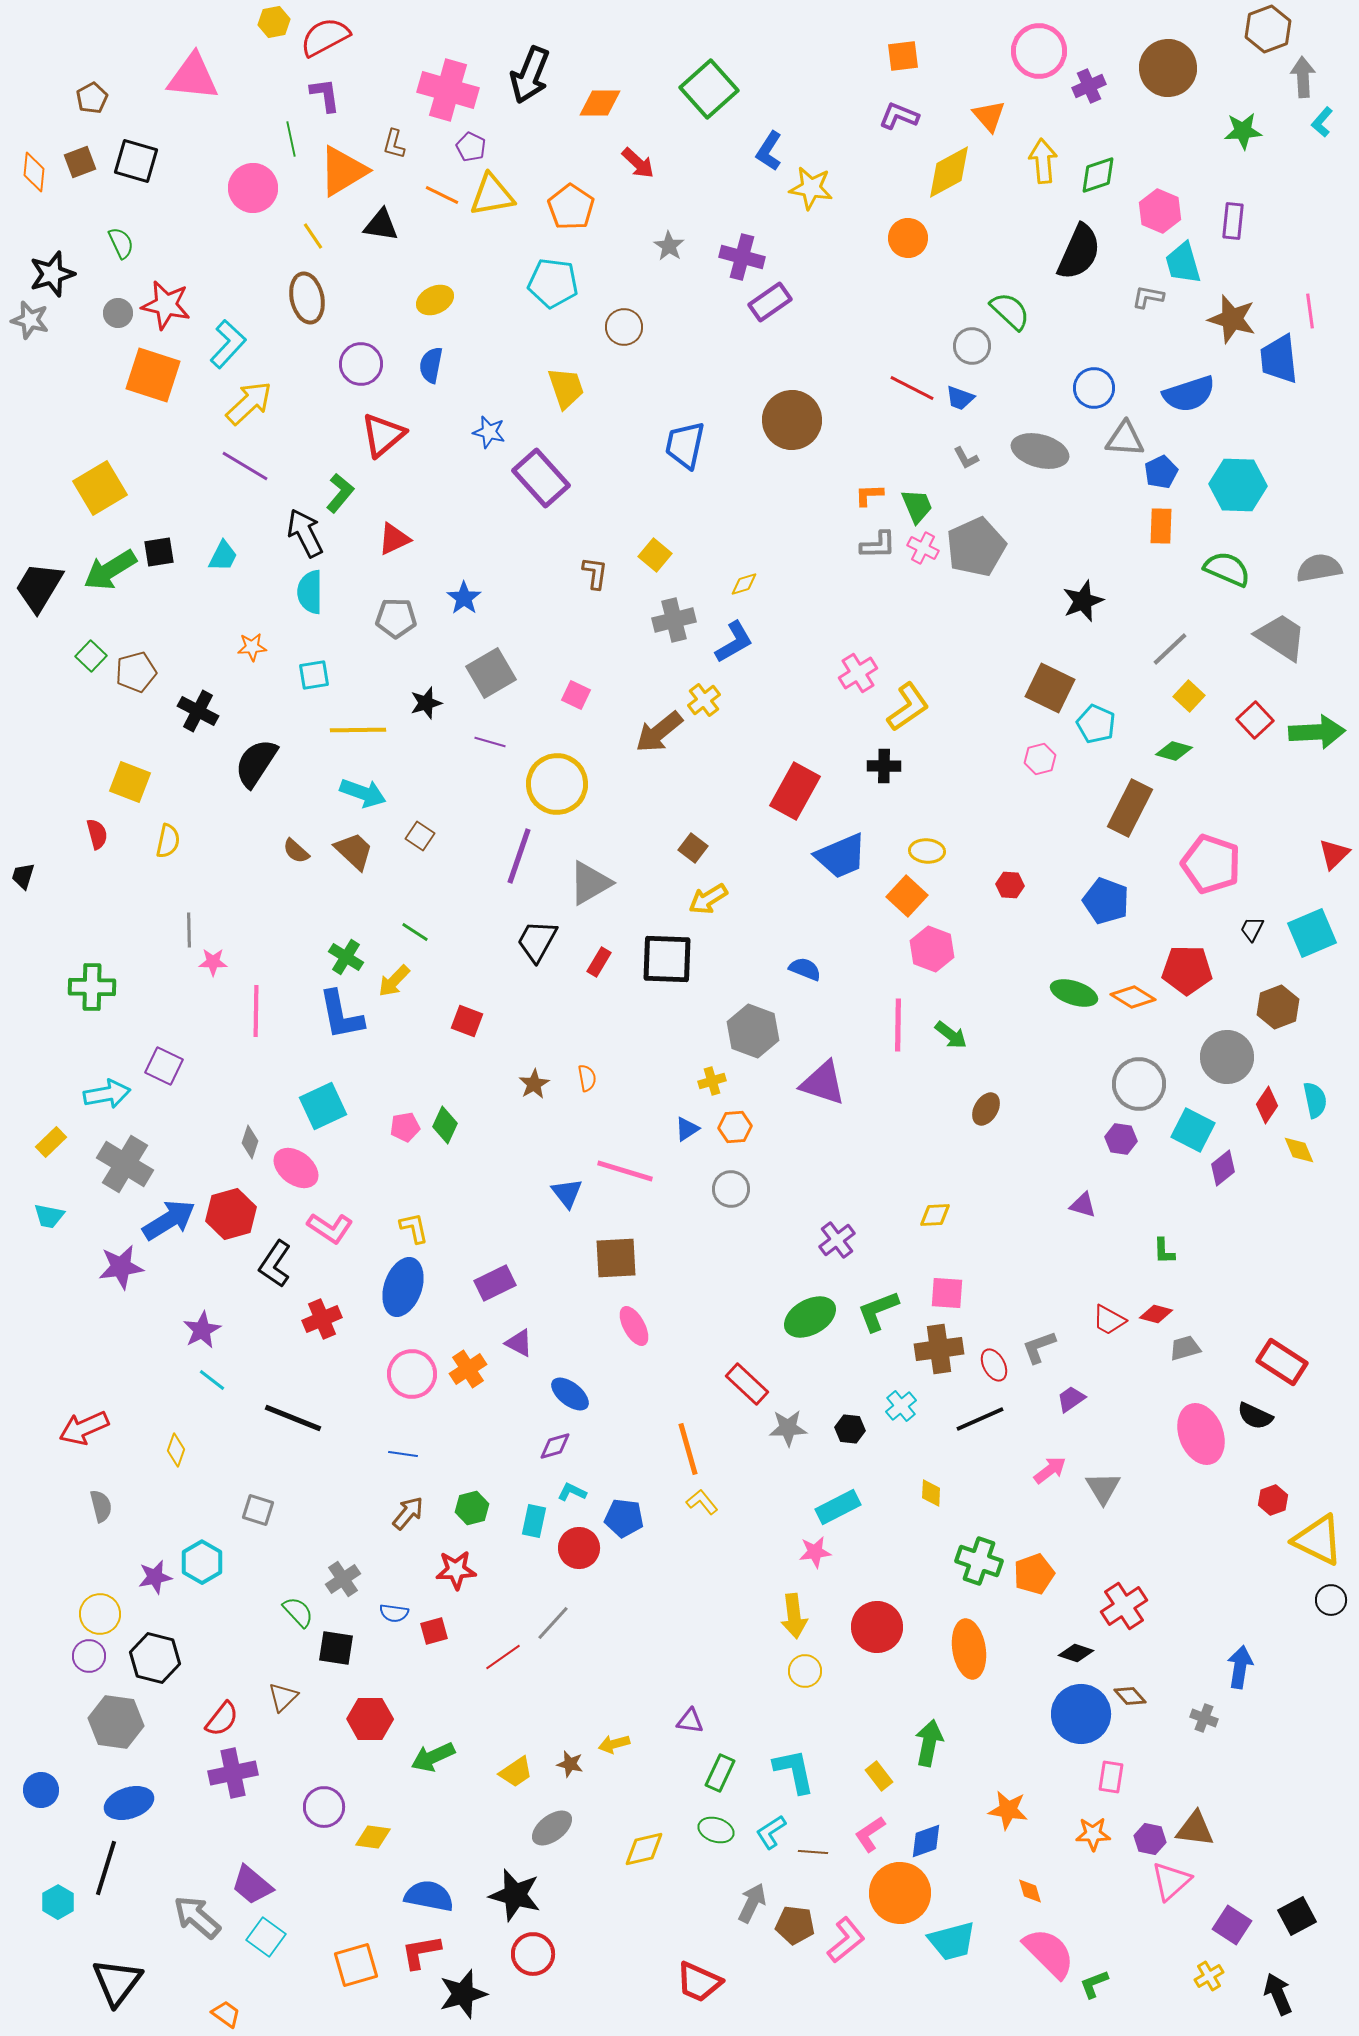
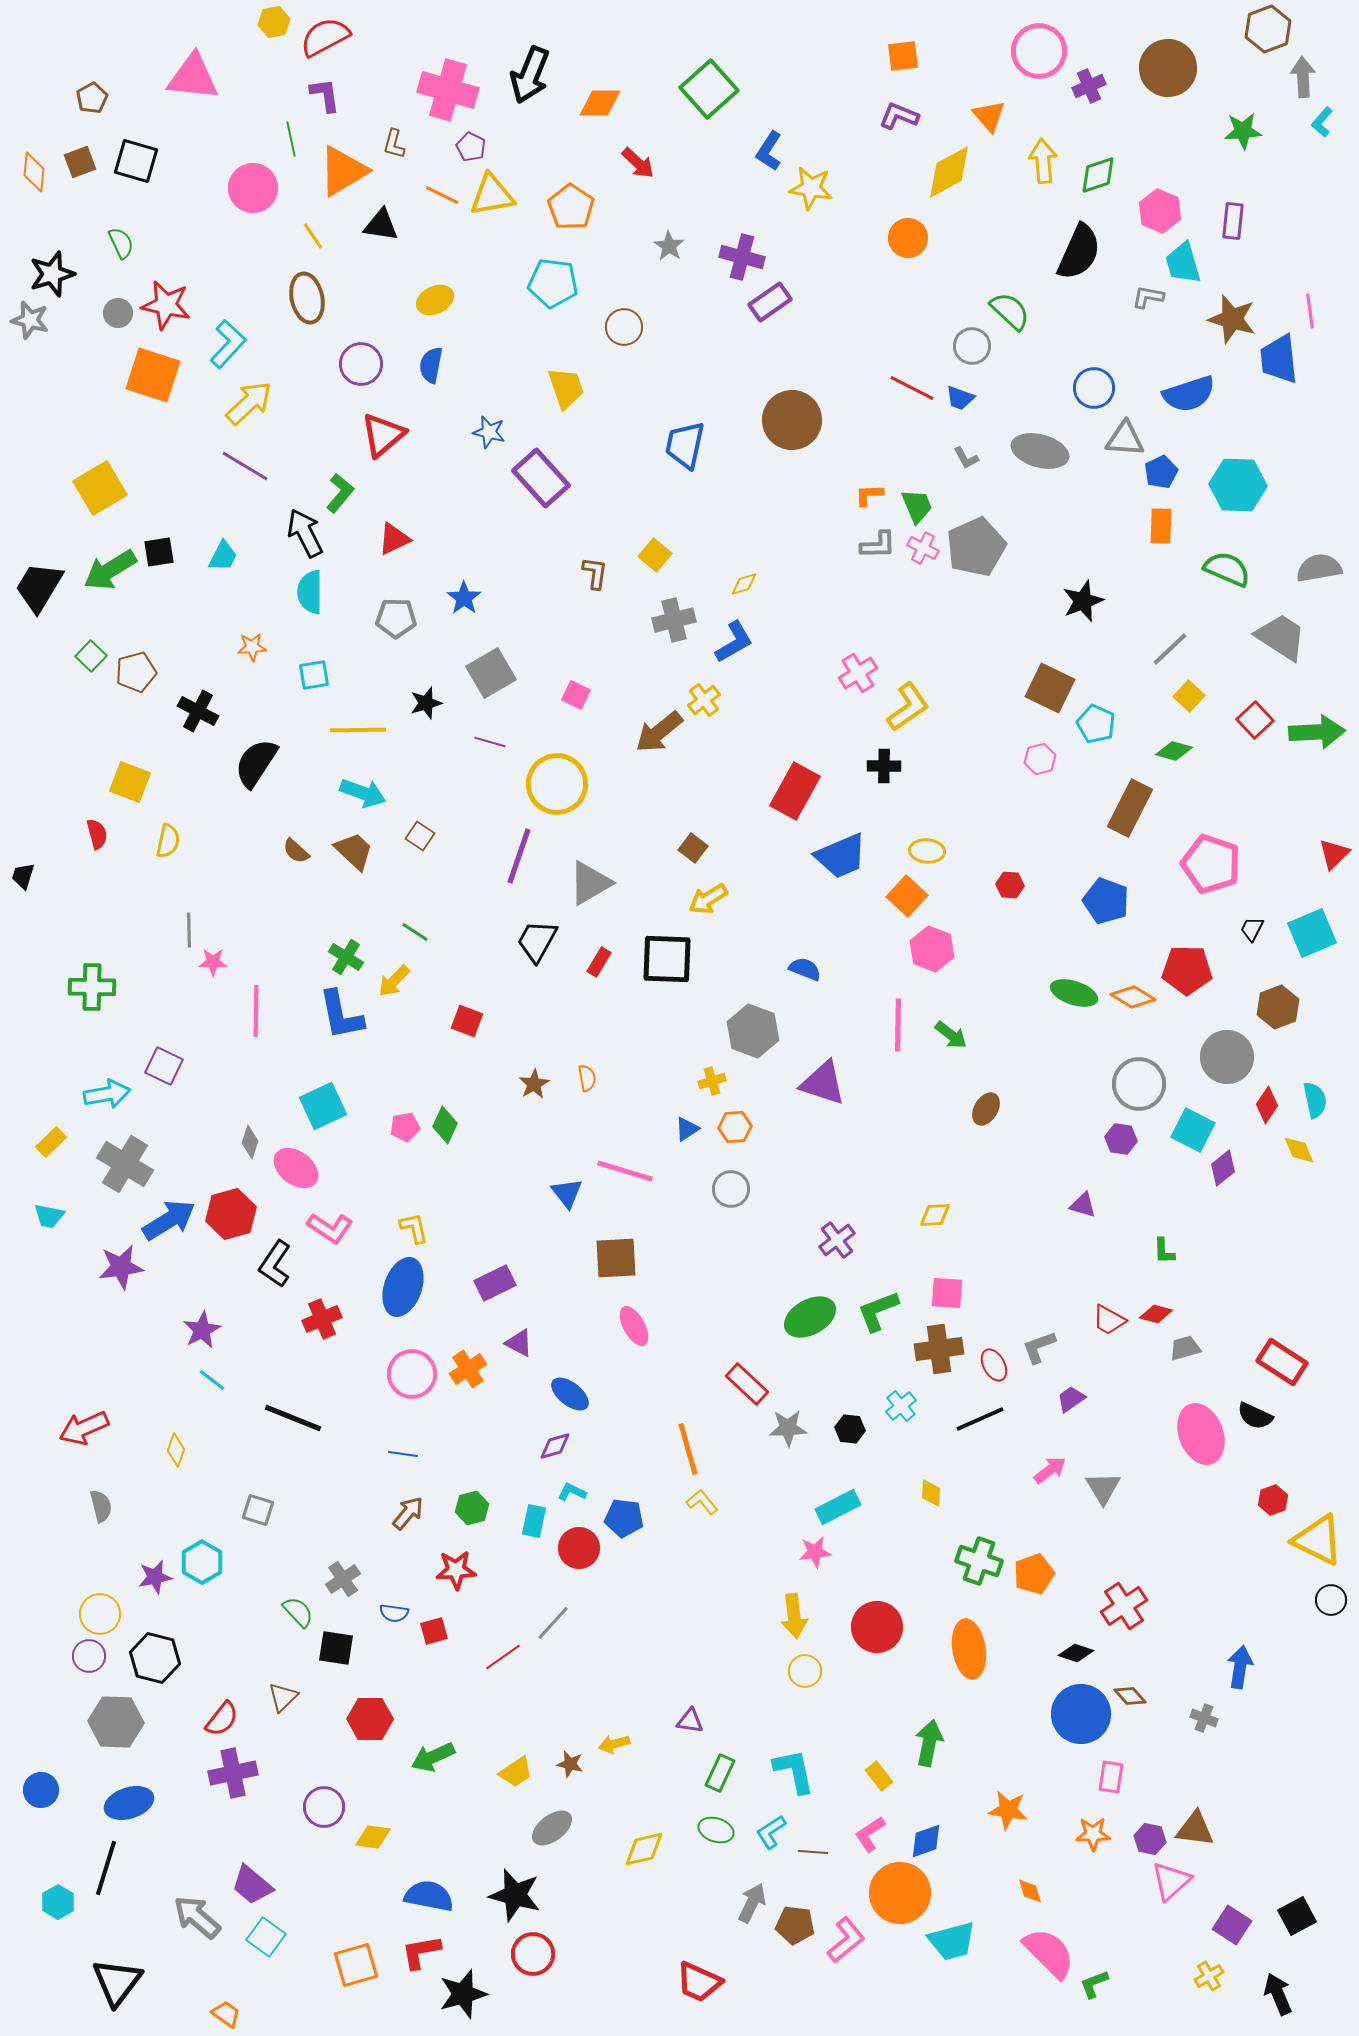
gray hexagon at (116, 1722): rotated 6 degrees counterclockwise
